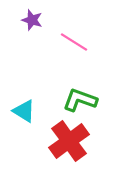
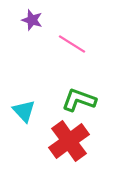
pink line: moved 2 px left, 2 px down
green L-shape: moved 1 px left
cyan triangle: rotated 15 degrees clockwise
